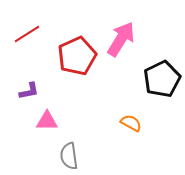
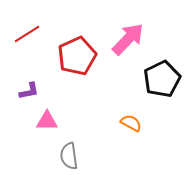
pink arrow: moved 7 px right; rotated 12 degrees clockwise
